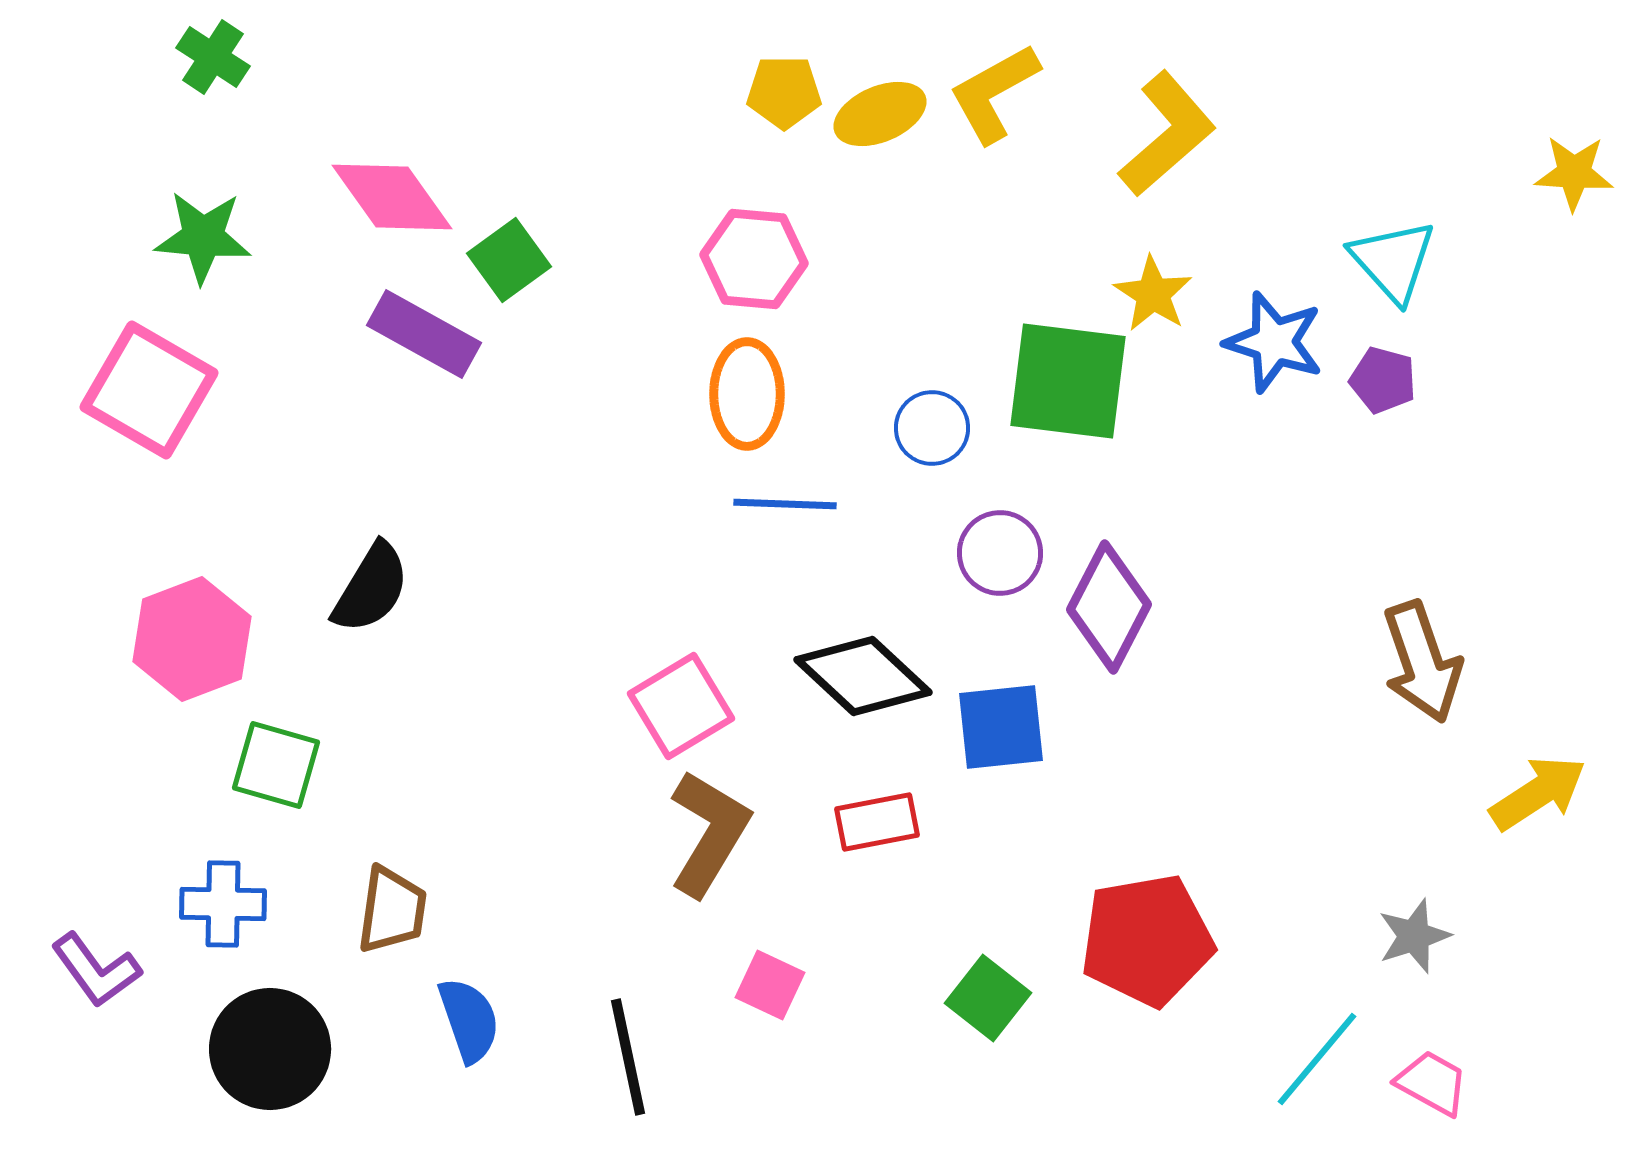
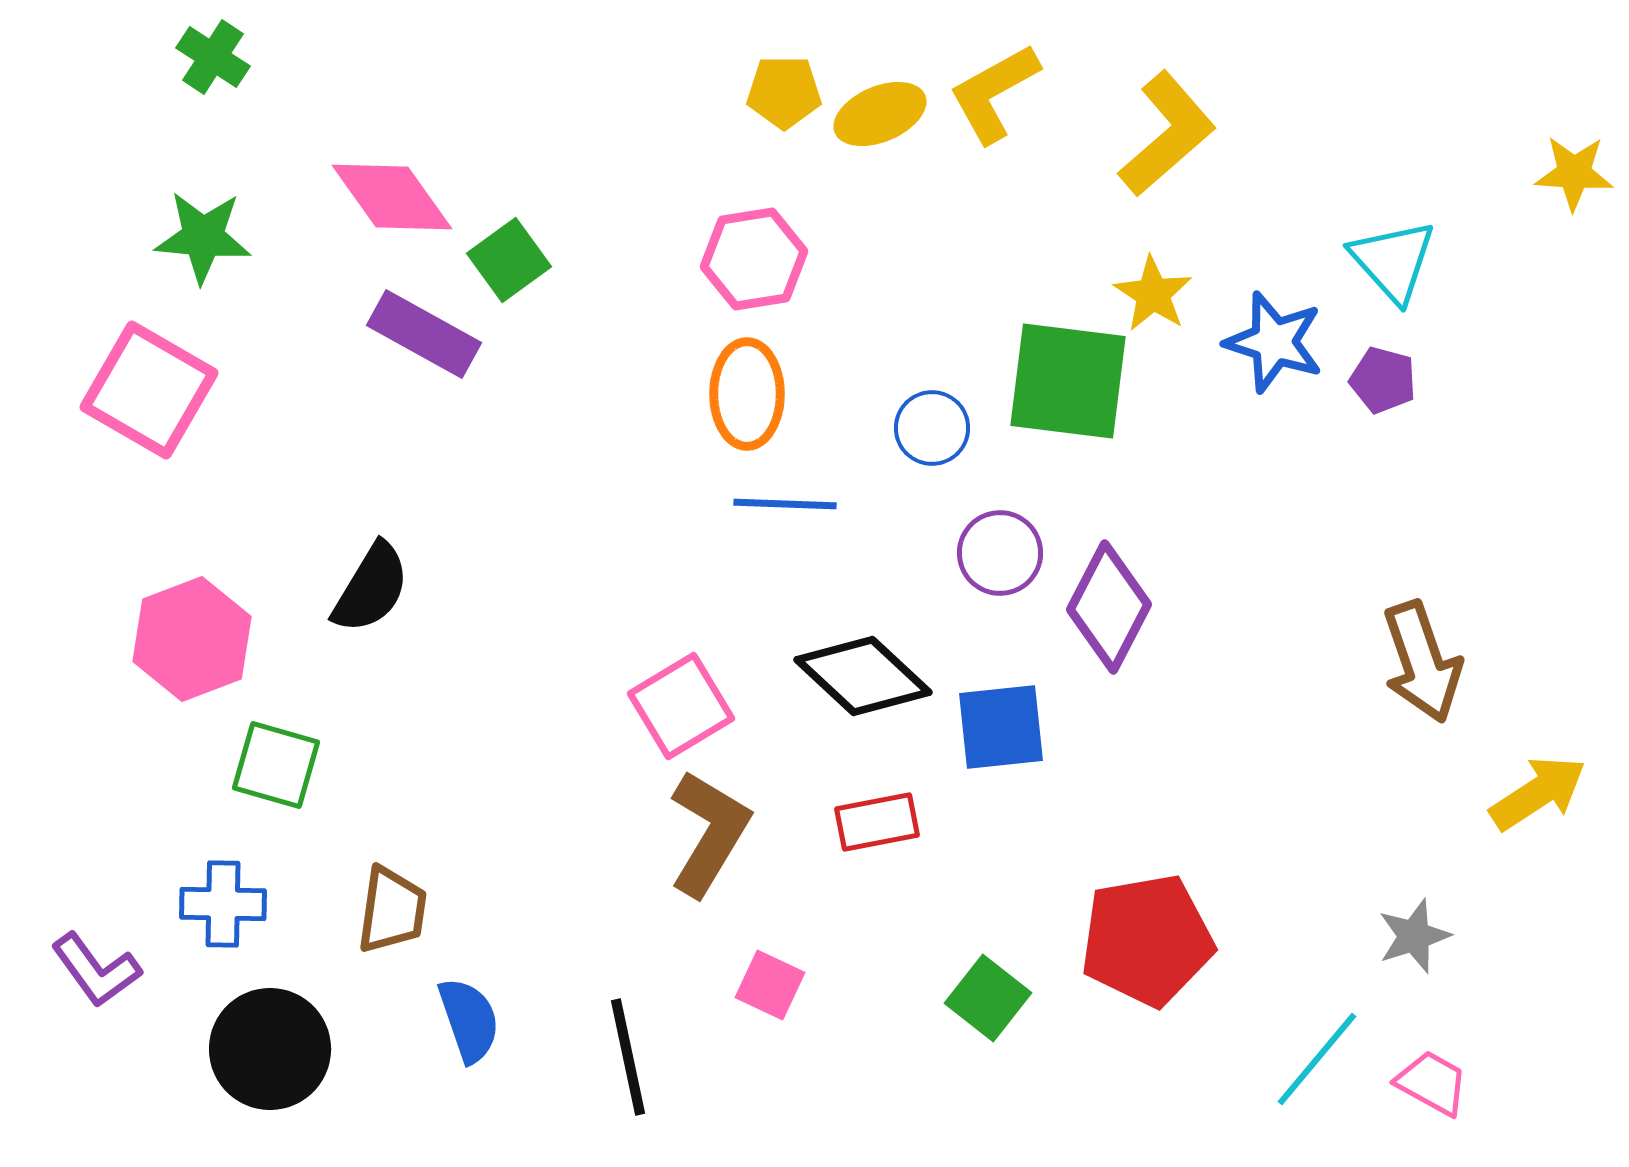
pink hexagon at (754, 259): rotated 14 degrees counterclockwise
